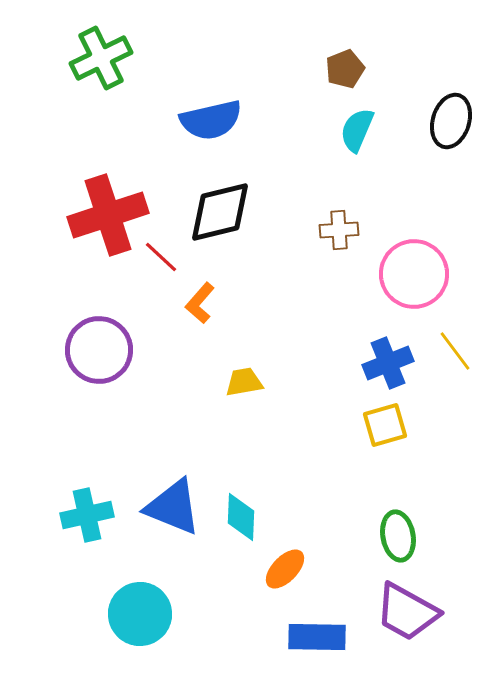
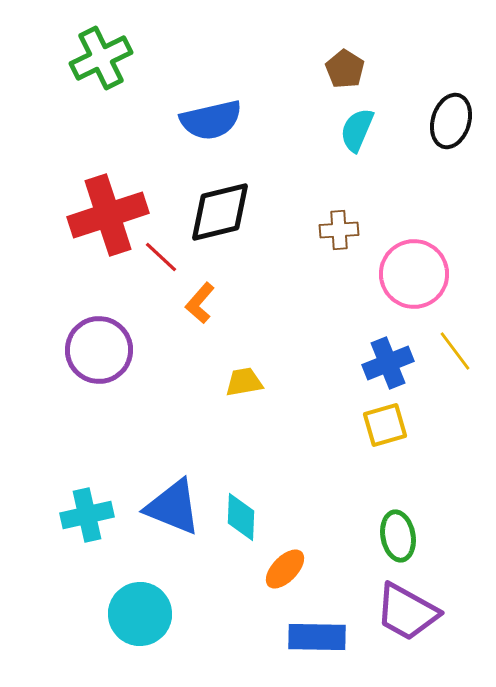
brown pentagon: rotated 18 degrees counterclockwise
